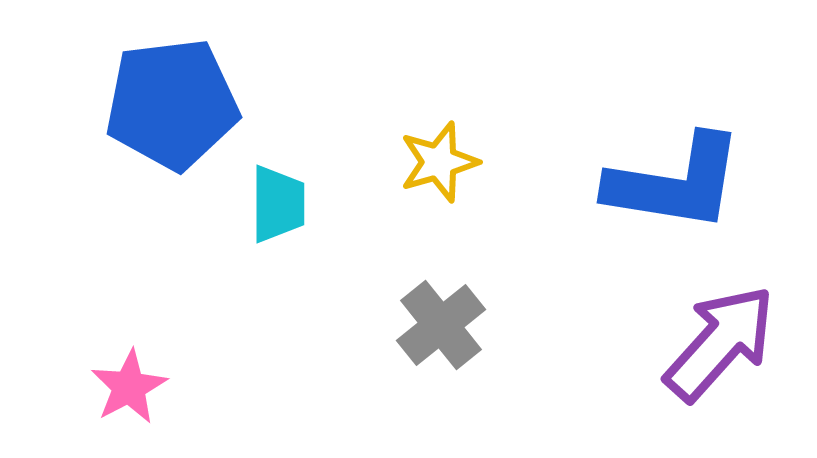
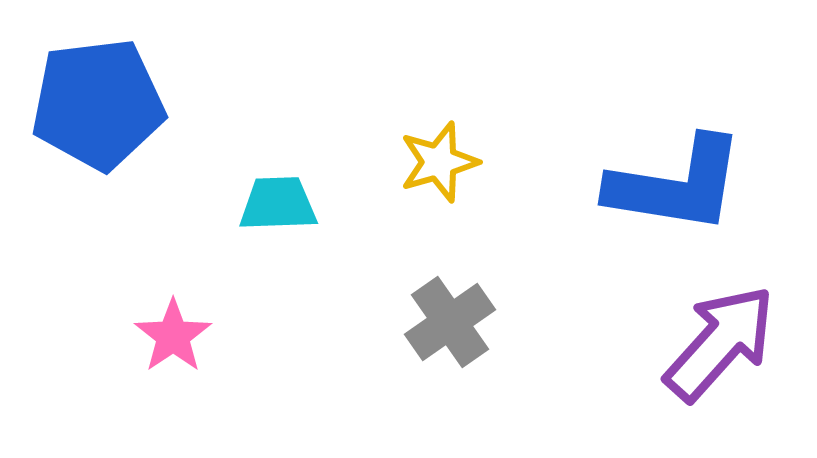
blue pentagon: moved 74 px left
blue L-shape: moved 1 px right, 2 px down
cyan trapezoid: rotated 92 degrees counterclockwise
gray cross: moved 9 px right, 3 px up; rotated 4 degrees clockwise
pink star: moved 44 px right, 51 px up; rotated 6 degrees counterclockwise
